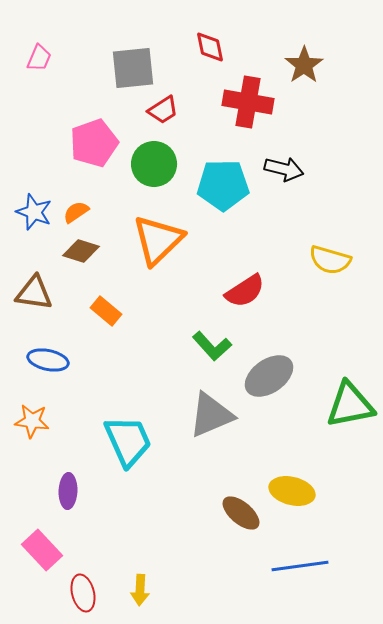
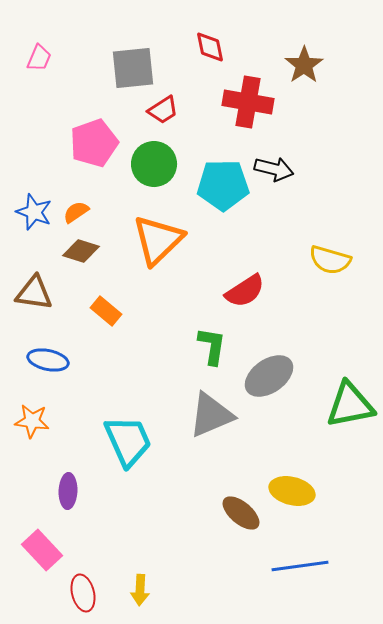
black arrow: moved 10 px left
green L-shape: rotated 129 degrees counterclockwise
